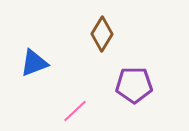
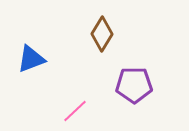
blue triangle: moved 3 px left, 4 px up
